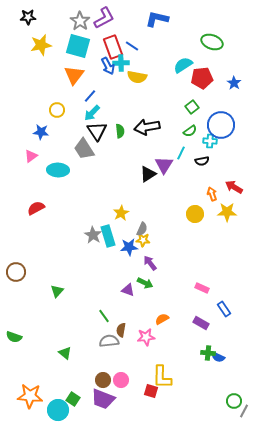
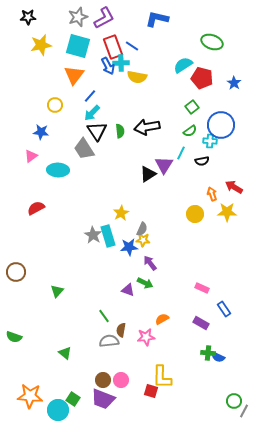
gray star at (80, 21): moved 2 px left, 4 px up; rotated 18 degrees clockwise
red pentagon at (202, 78): rotated 20 degrees clockwise
yellow circle at (57, 110): moved 2 px left, 5 px up
